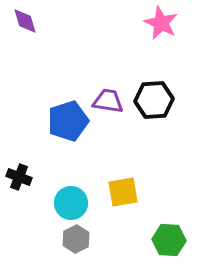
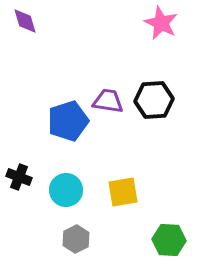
cyan circle: moved 5 px left, 13 px up
